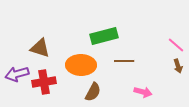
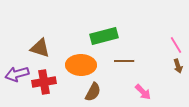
pink line: rotated 18 degrees clockwise
pink arrow: rotated 30 degrees clockwise
